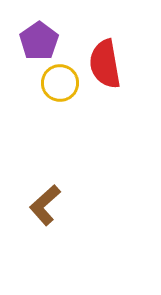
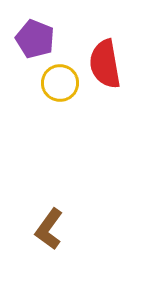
purple pentagon: moved 4 px left, 2 px up; rotated 15 degrees counterclockwise
brown L-shape: moved 4 px right, 24 px down; rotated 12 degrees counterclockwise
